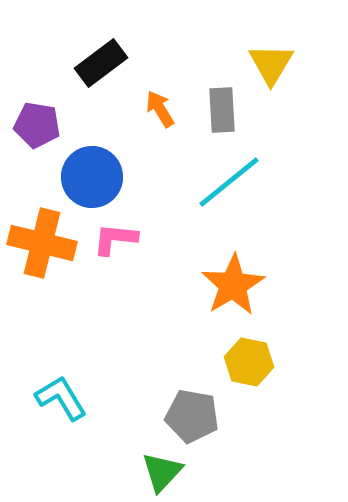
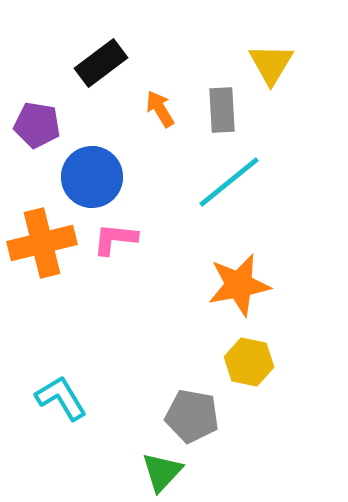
orange cross: rotated 28 degrees counterclockwise
orange star: moved 6 px right; rotated 20 degrees clockwise
